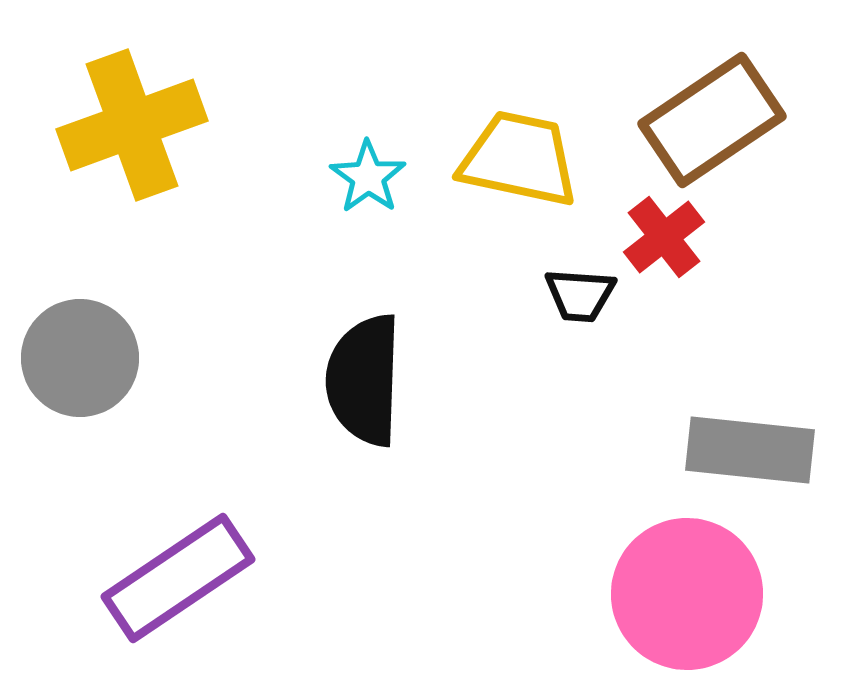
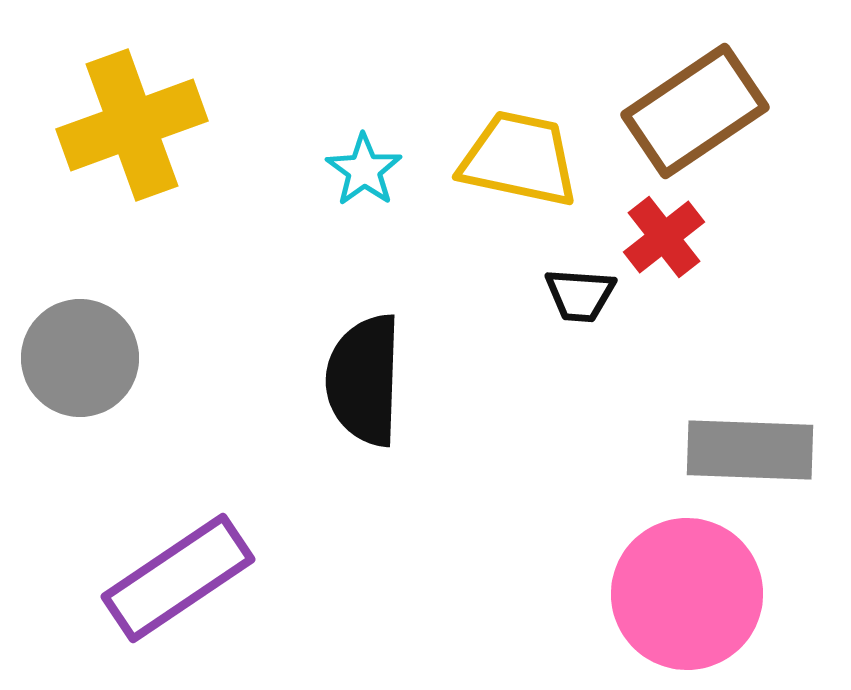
brown rectangle: moved 17 px left, 9 px up
cyan star: moved 4 px left, 7 px up
gray rectangle: rotated 4 degrees counterclockwise
